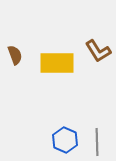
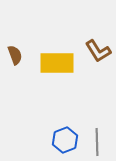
blue hexagon: rotated 15 degrees clockwise
